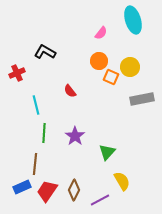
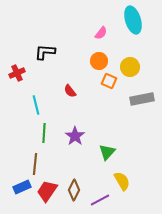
black L-shape: rotated 25 degrees counterclockwise
orange square: moved 2 px left, 4 px down
